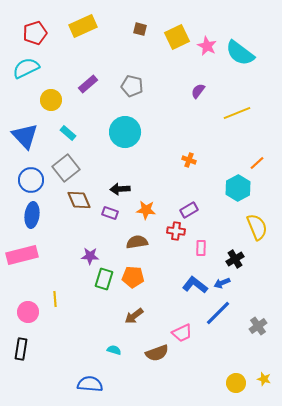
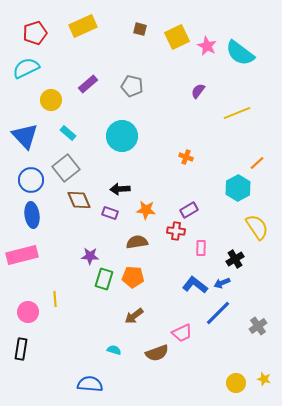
cyan circle at (125, 132): moved 3 px left, 4 px down
orange cross at (189, 160): moved 3 px left, 3 px up
blue ellipse at (32, 215): rotated 15 degrees counterclockwise
yellow semicircle at (257, 227): rotated 12 degrees counterclockwise
